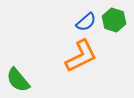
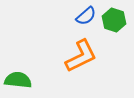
blue semicircle: moved 6 px up
green semicircle: rotated 136 degrees clockwise
